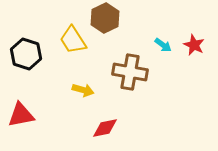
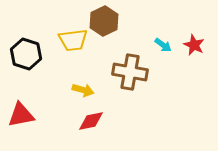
brown hexagon: moved 1 px left, 3 px down
yellow trapezoid: rotated 64 degrees counterclockwise
red diamond: moved 14 px left, 7 px up
